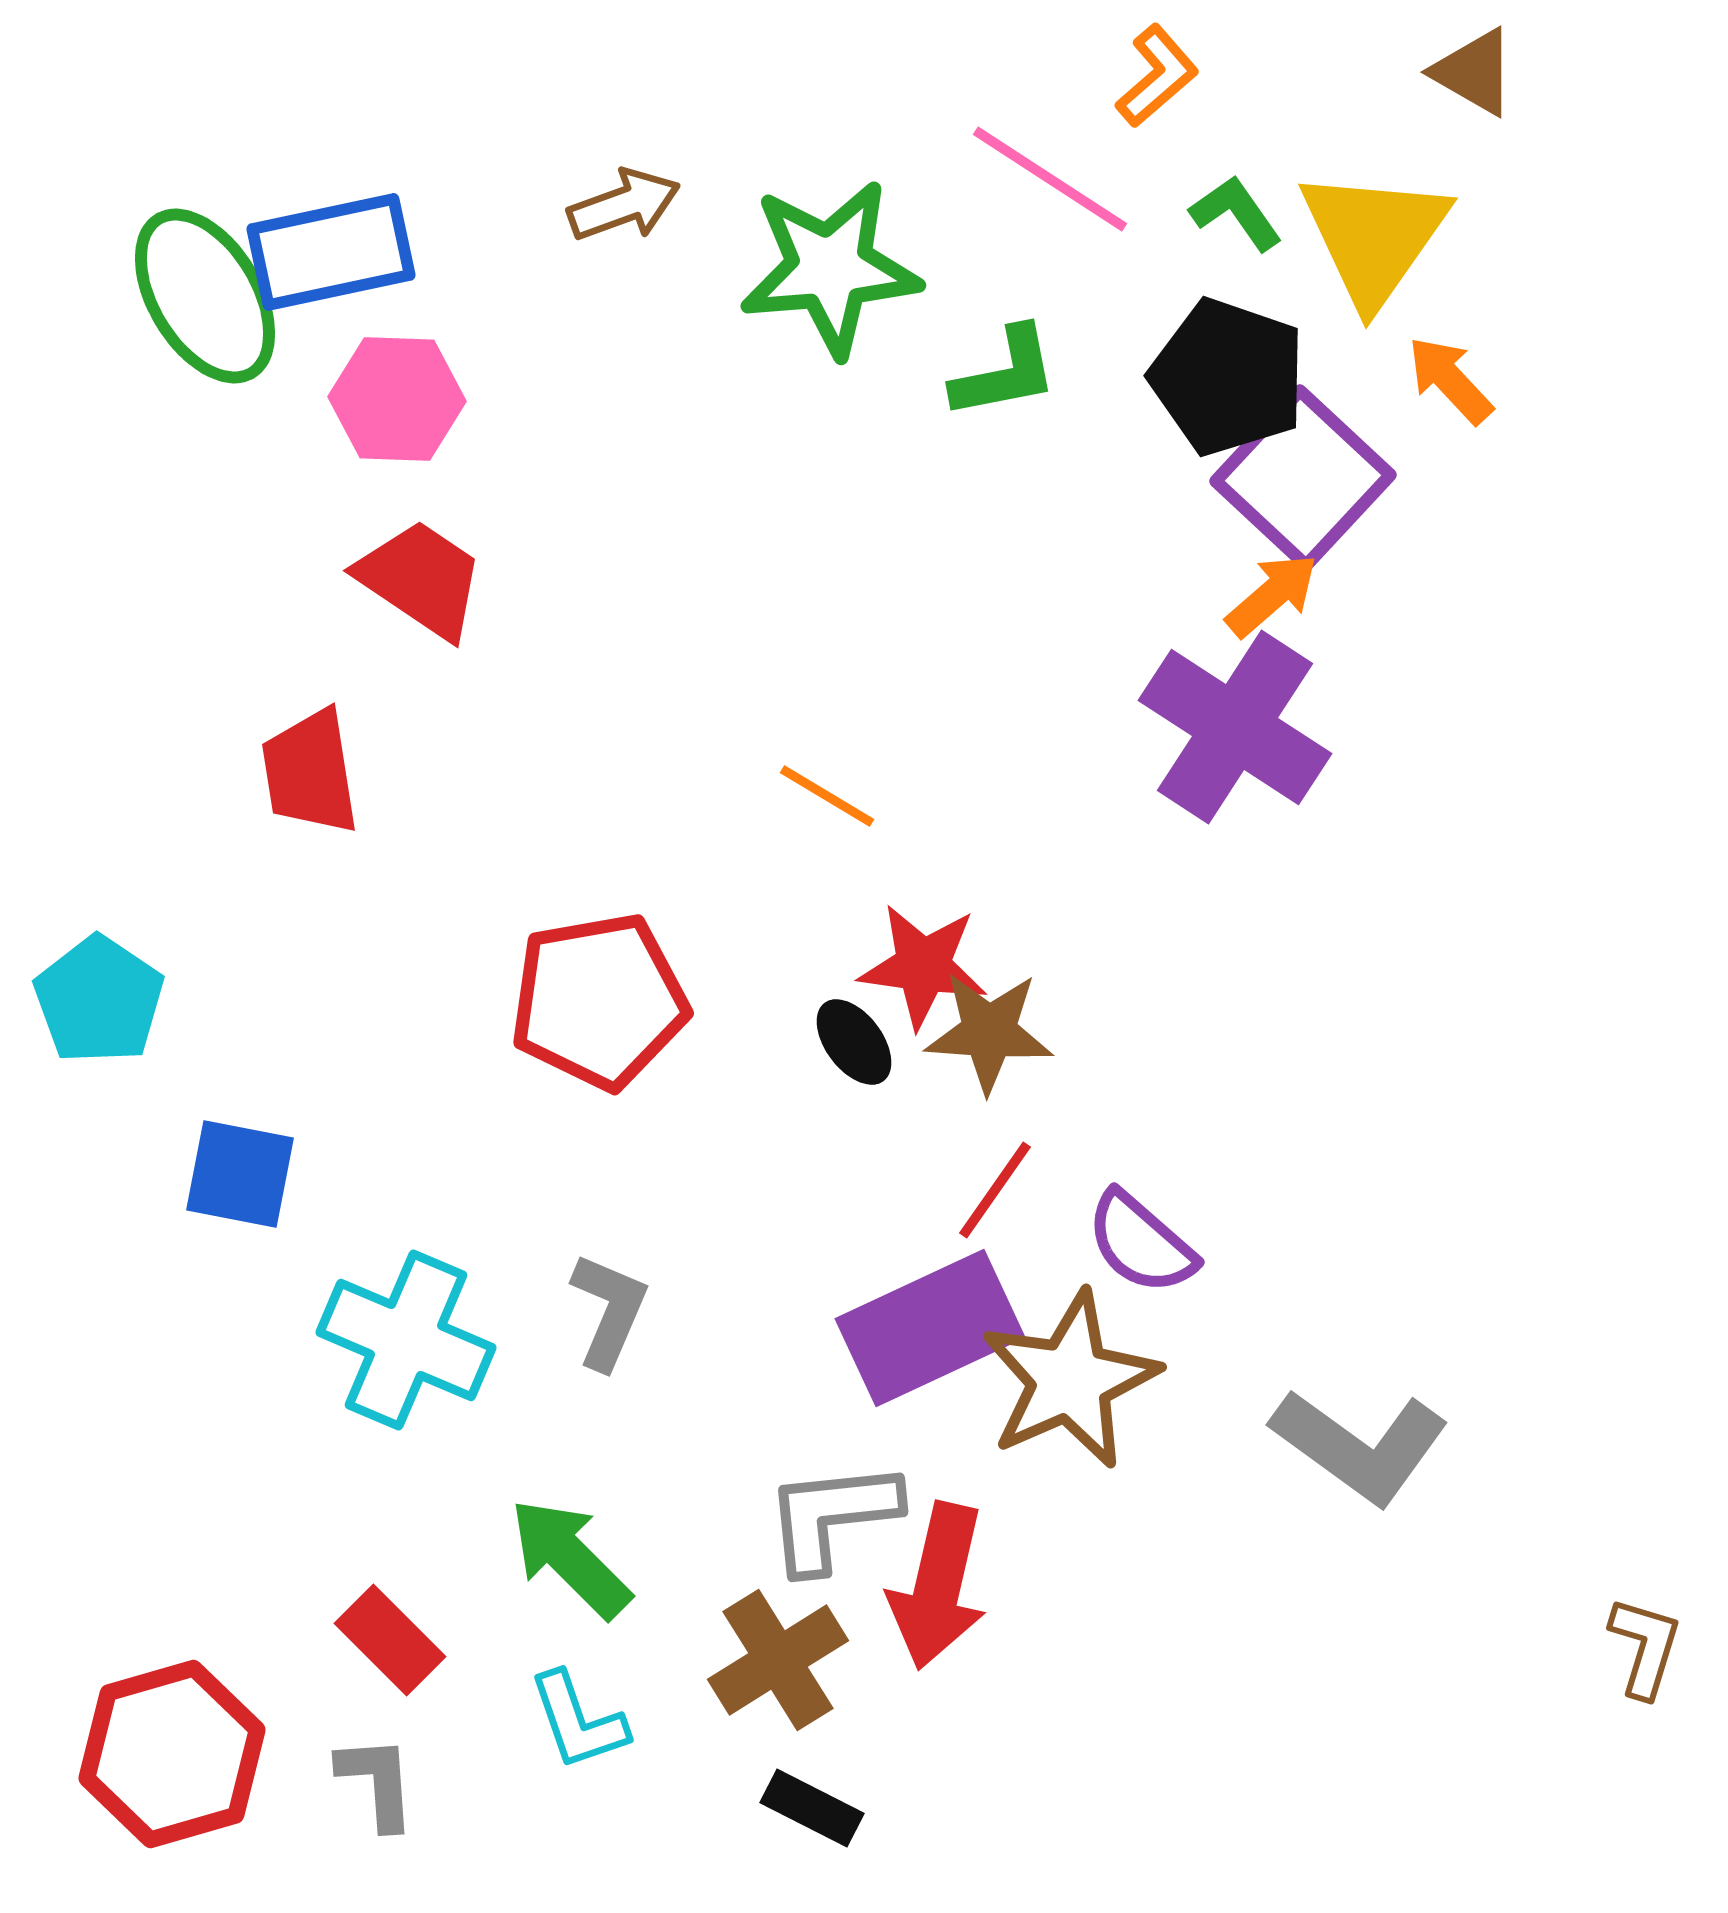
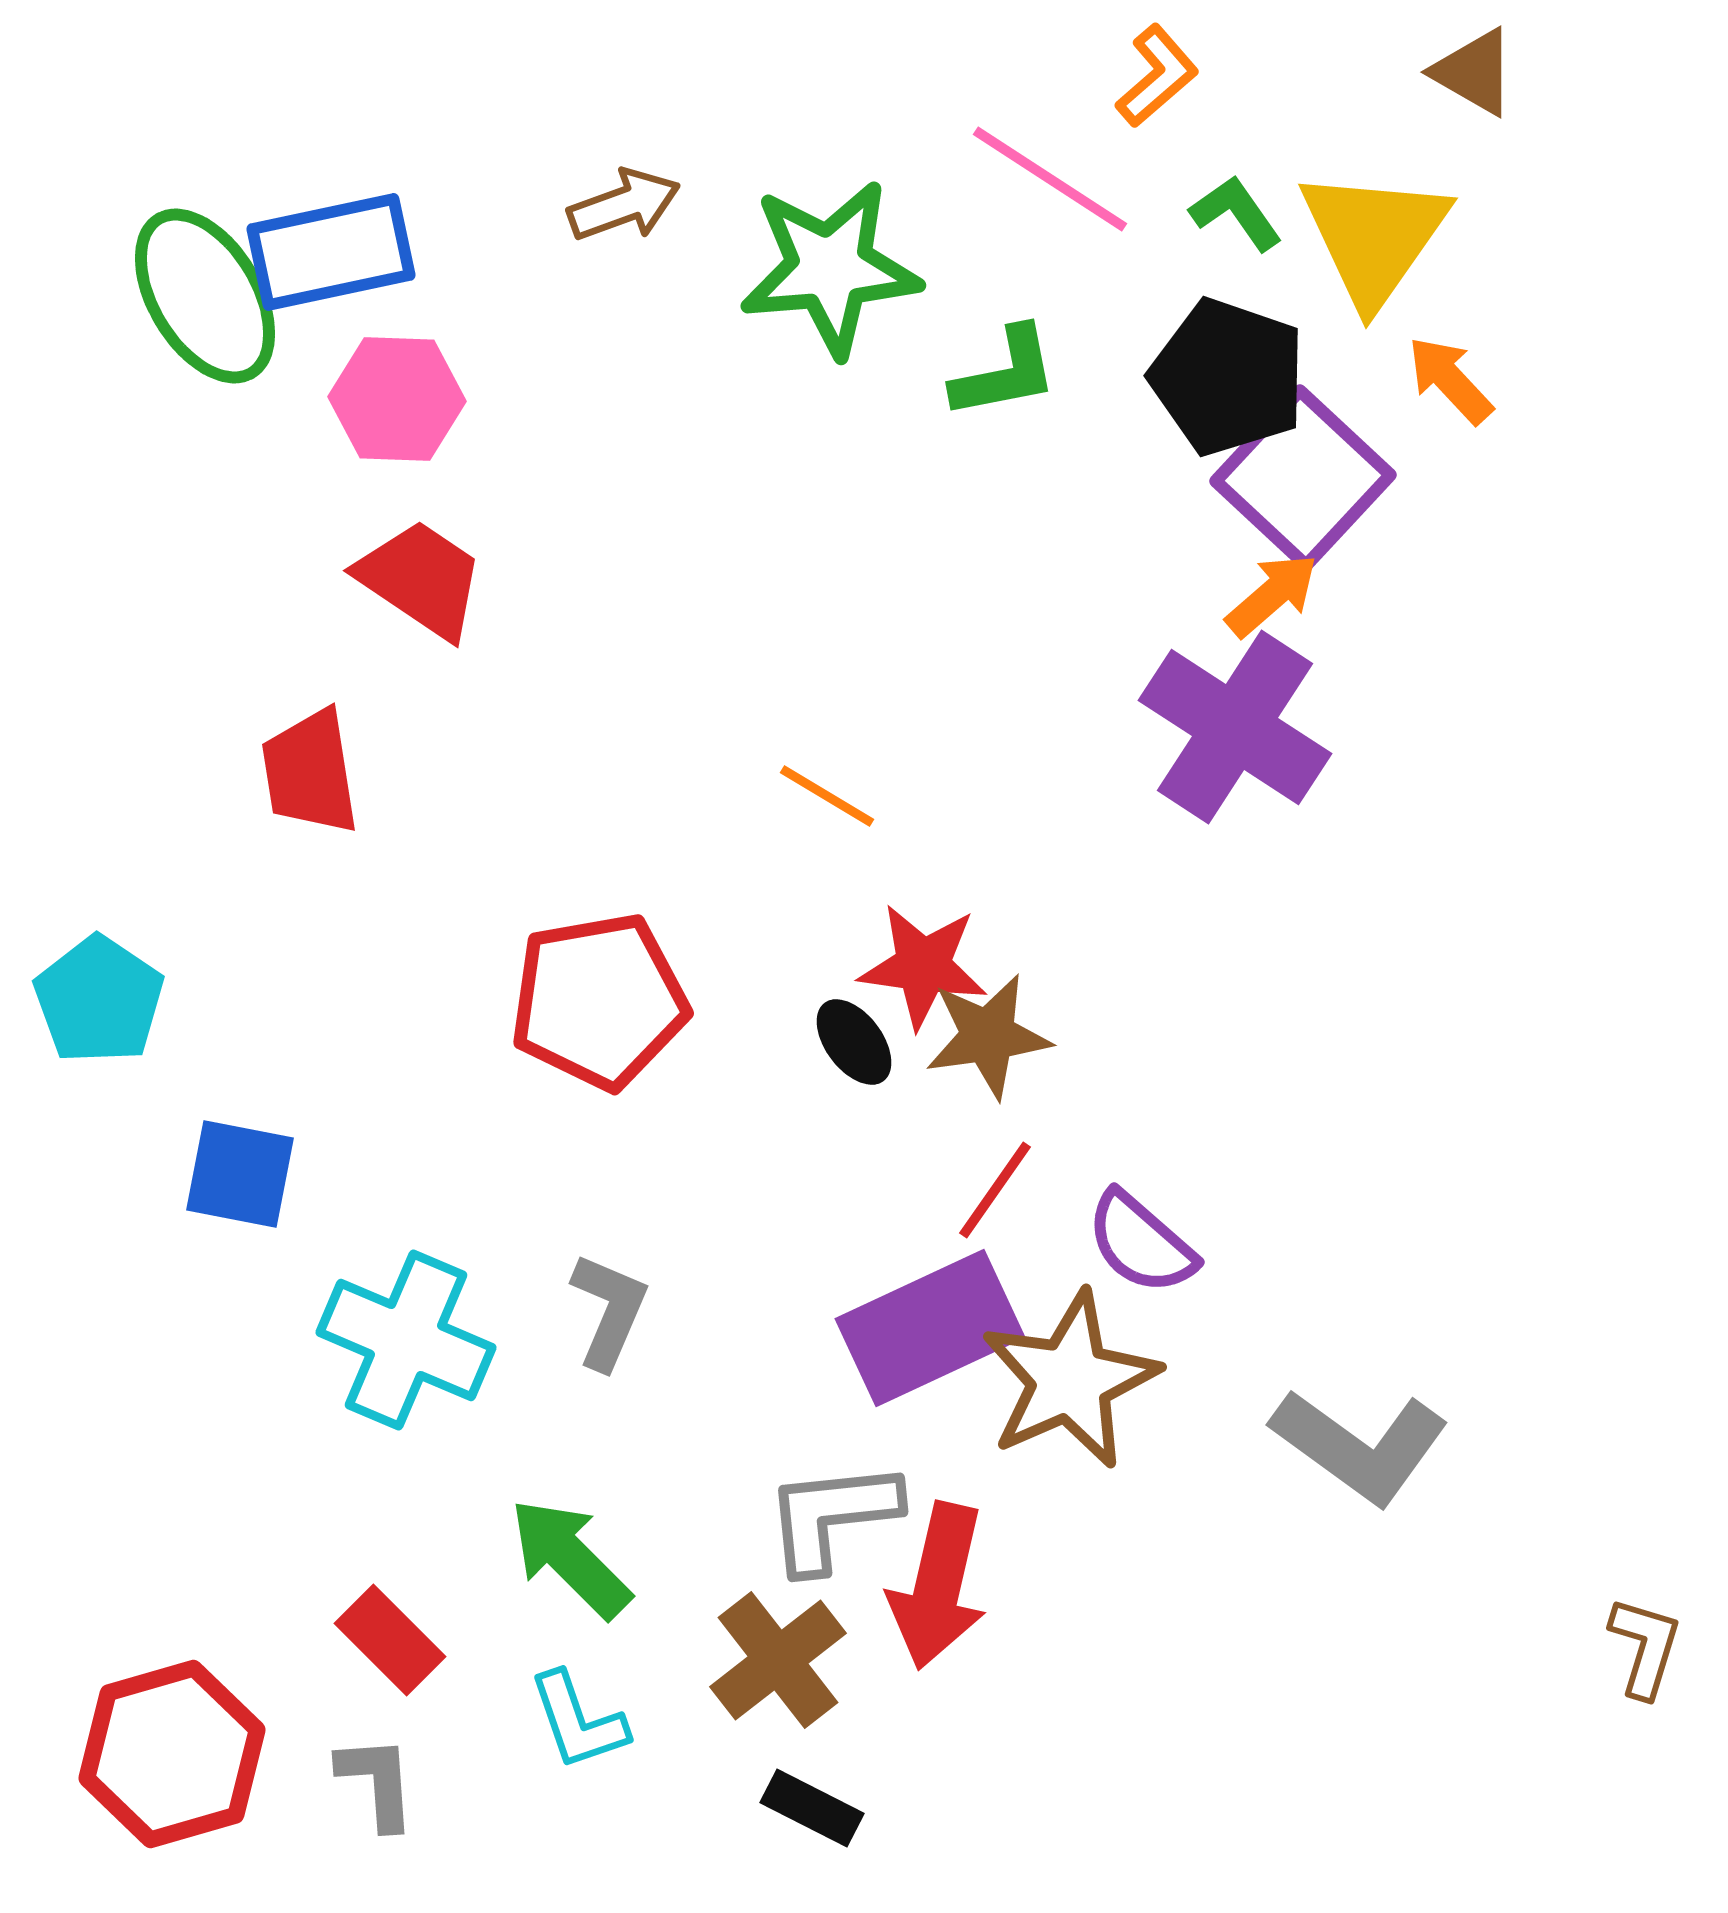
brown star at (989, 1032): moved 1 px left, 4 px down; rotated 12 degrees counterclockwise
brown cross at (778, 1660): rotated 6 degrees counterclockwise
